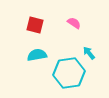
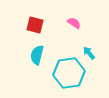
cyan semicircle: rotated 66 degrees counterclockwise
